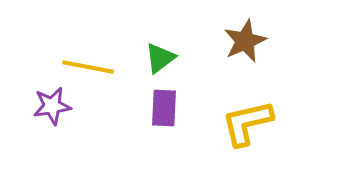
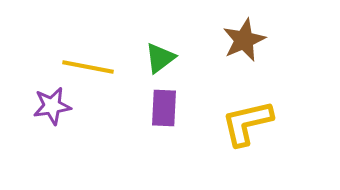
brown star: moved 1 px left, 1 px up
